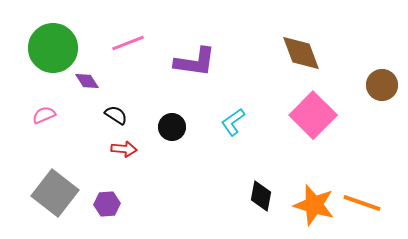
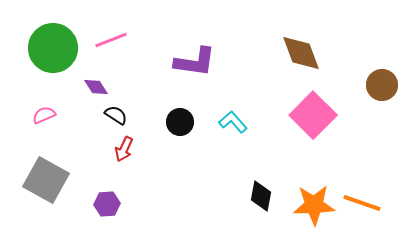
pink line: moved 17 px left, 3 px up
purple diamond: moved 9 px right, 6 px down
cyan L-shape: rotated 84 degrees clockwise
black circle: moved 8 px right, 5 px up
red arrow: rotated 110 degrees clockwise
gray square: moved 9 px left, 13 px up; rotated 9 degrees counterclockwise
orange star: rotated 18 degrees counterclockwise
